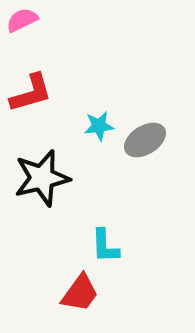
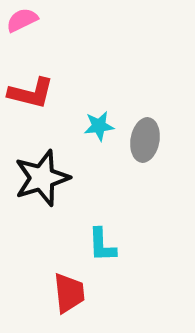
red L-shape: rotated 30 degrees clockwise
gray ellipse: rotated 48 degrees counterclockwise
black star: rotated 4 degrees counterclockwise
cyan L-shape: moved 3 px left, 1 px up
red trapezoid: moved 11 px left; rotated 42 degrees counterclockwise
